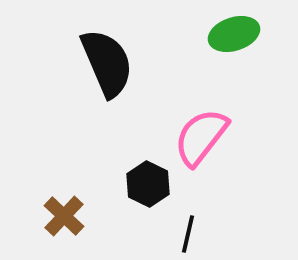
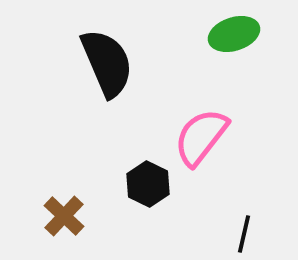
black line: moved 56 px right
